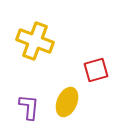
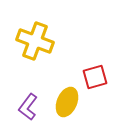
red square: moved 1 px left, 7 px down
purple L-shape: moved 1 px left; rotated 148 degrees counterclockwise
